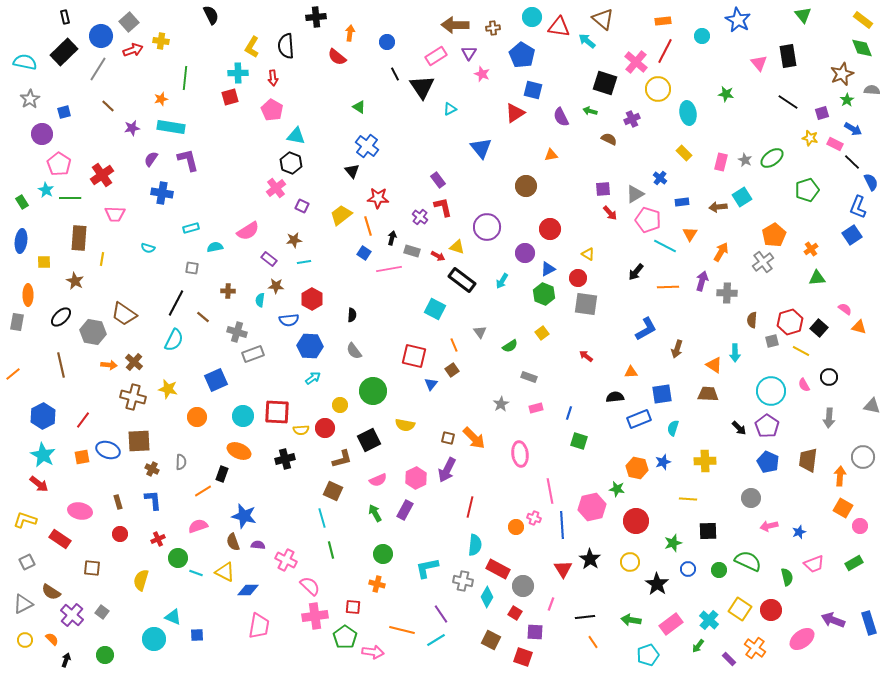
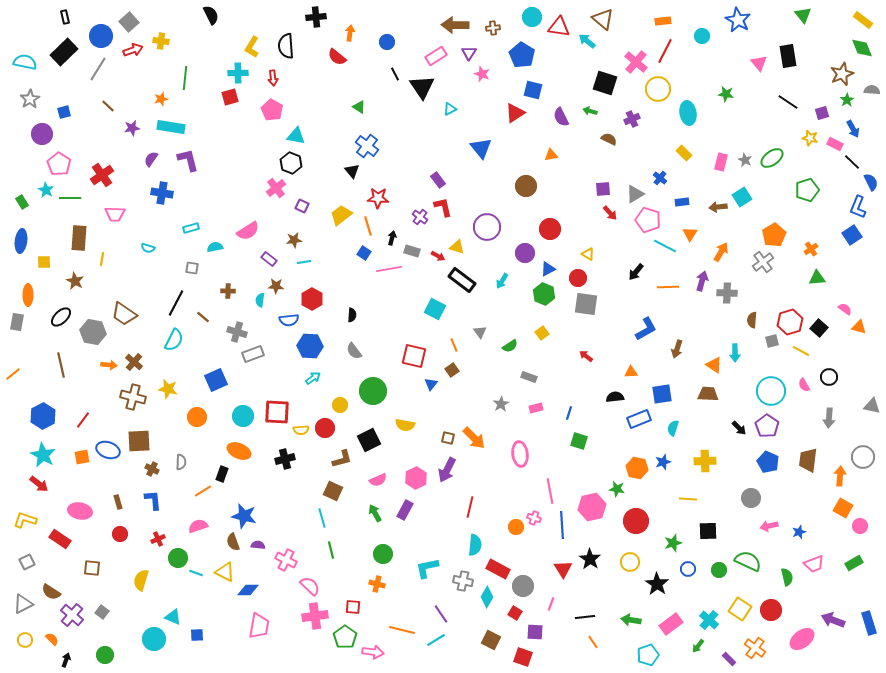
blue arrow at (853, 129): rotated 30 degrees clockwise
